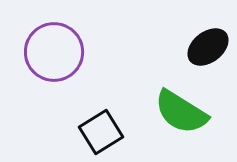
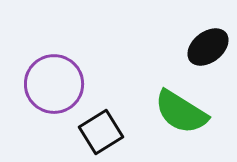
purple circle: moved 32 px down
